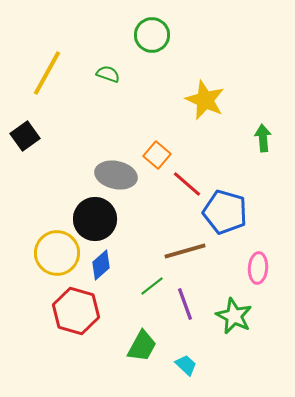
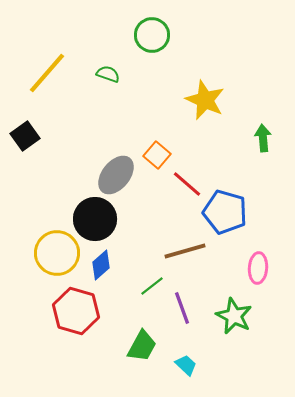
yellow line: rotated 12 degrees clockwise
gray ellipse: rotated 63 degrees counterclockwise
purple line: moved 3 px left, 4 px down
